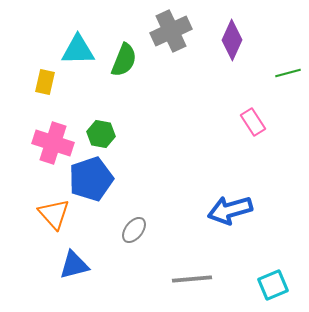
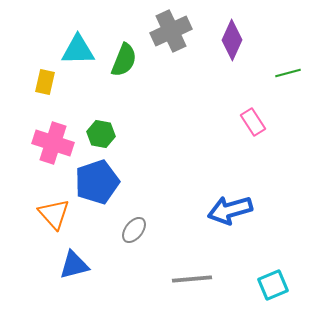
blue pentagon: moved 6 px right, 3 px down
